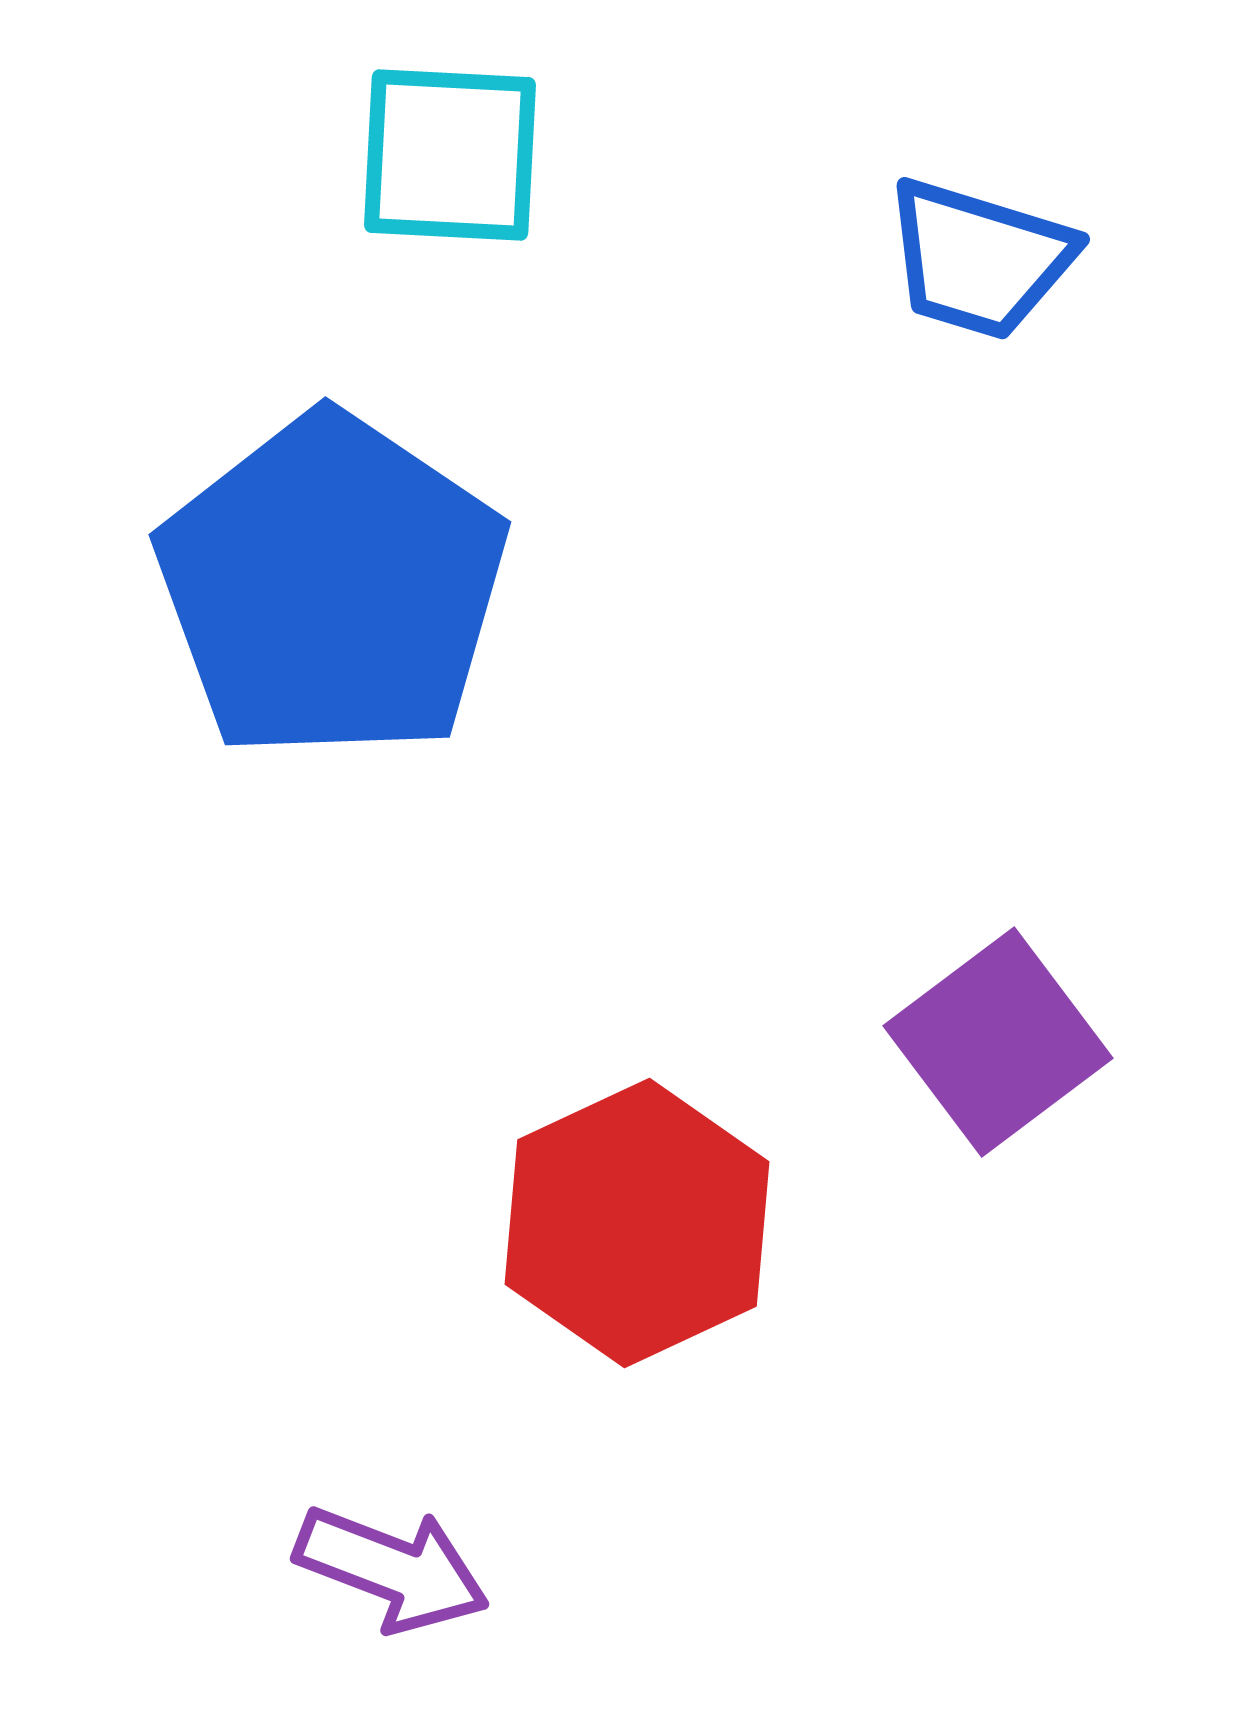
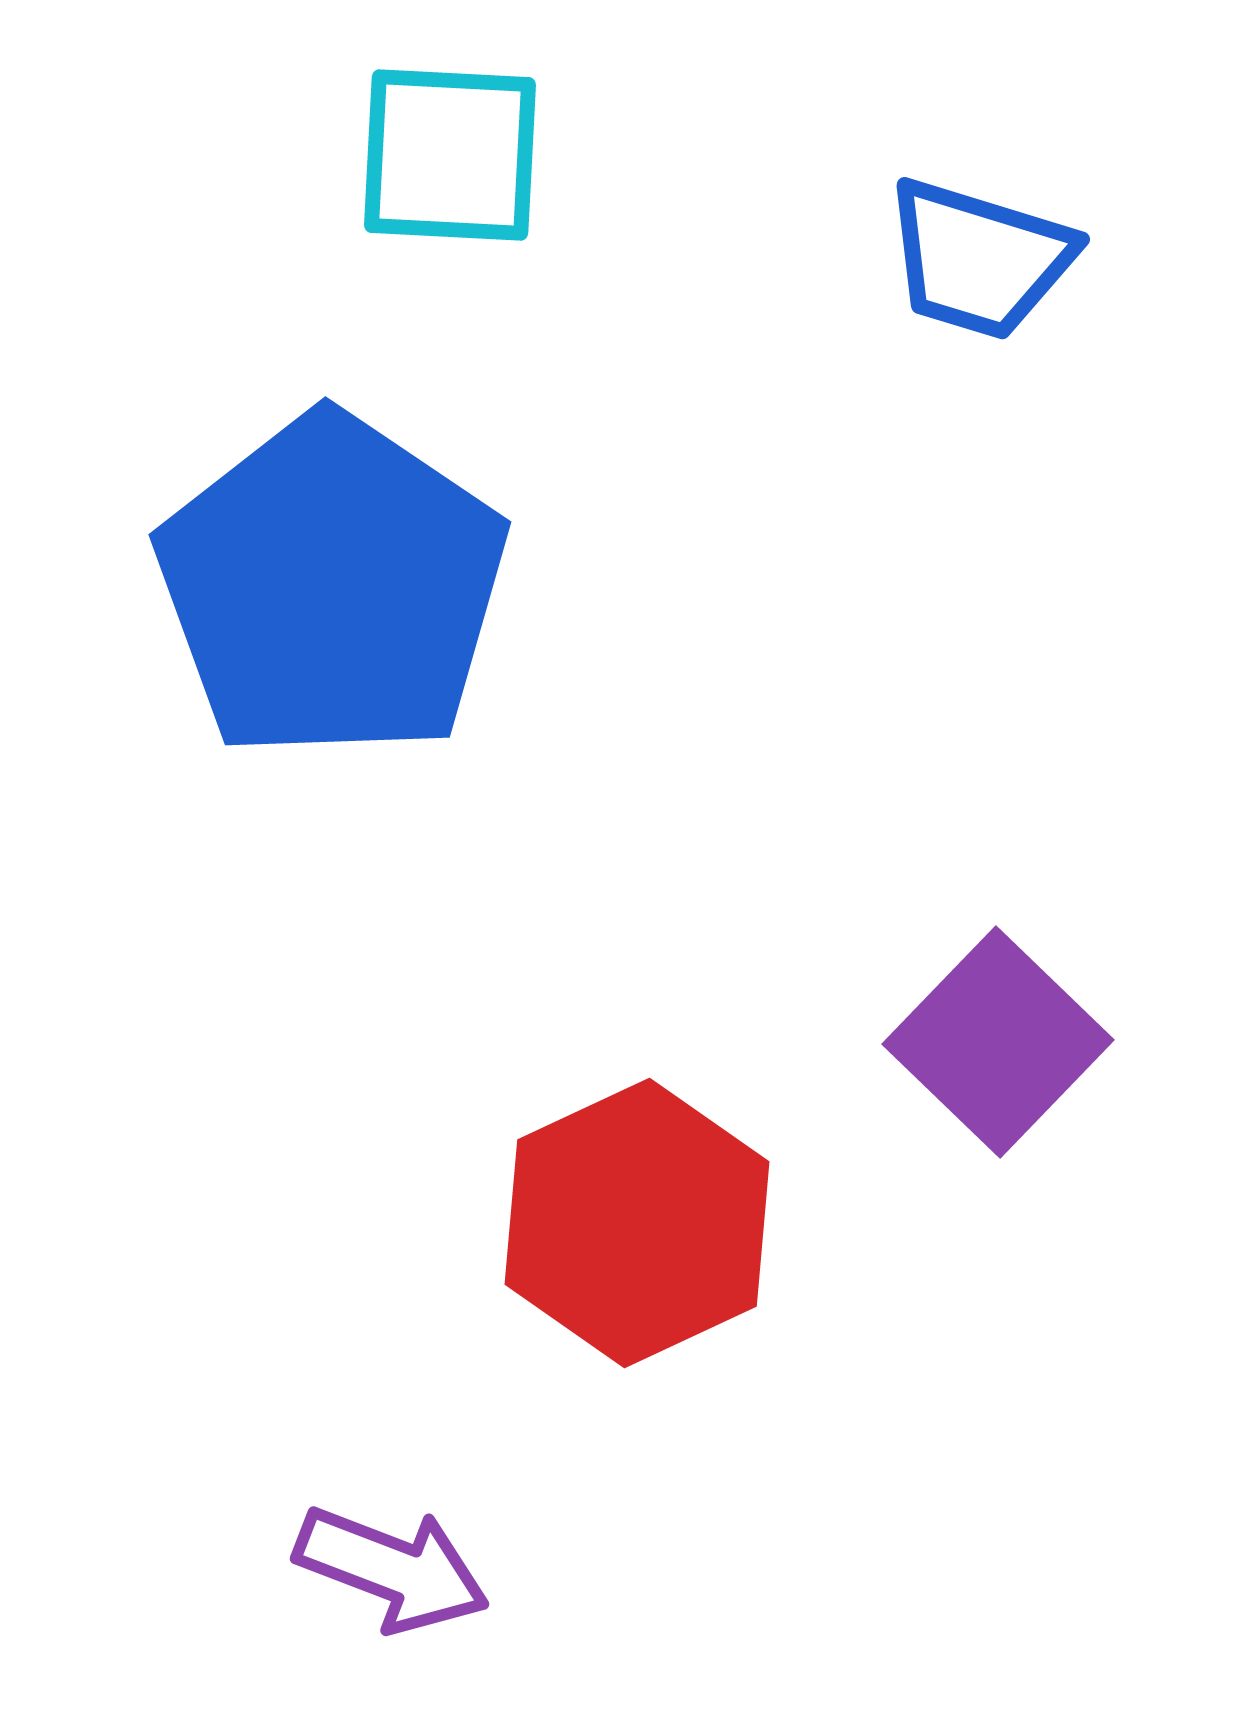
purple square: rotated 9 degrees counterclockwise
